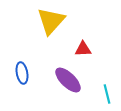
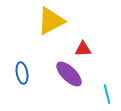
yellow triangle: rotated 20 degrees clockwise
purple ellipse: moved 1 px right, 6 px up
